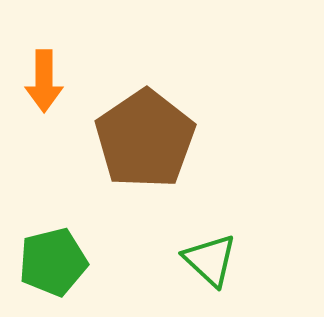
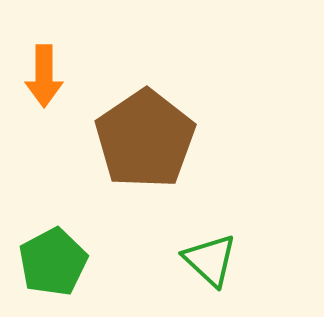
orange arrow: moved 5 px up
green pentagon: rotated 14 degrees counterclockwise
